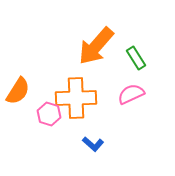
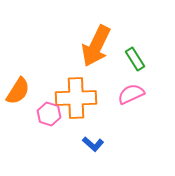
orange arrow: rotated 15 degrees counterclockwise
green rectangle: moved 1 px left, 1 px down
